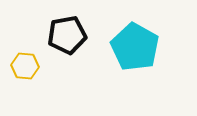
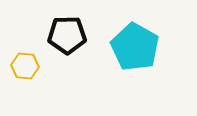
black pentagon: rotated 9 degrees clockwise
